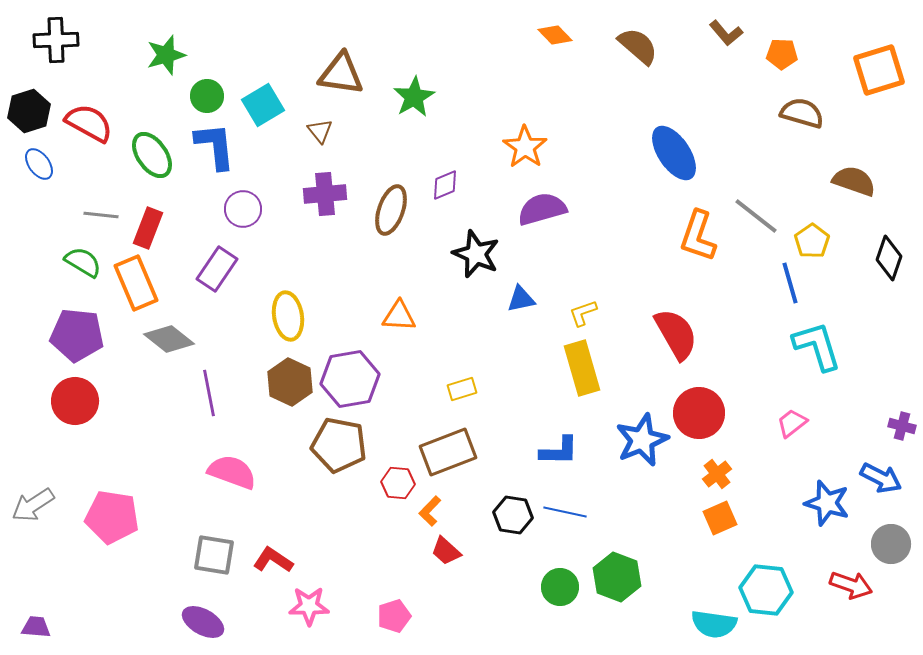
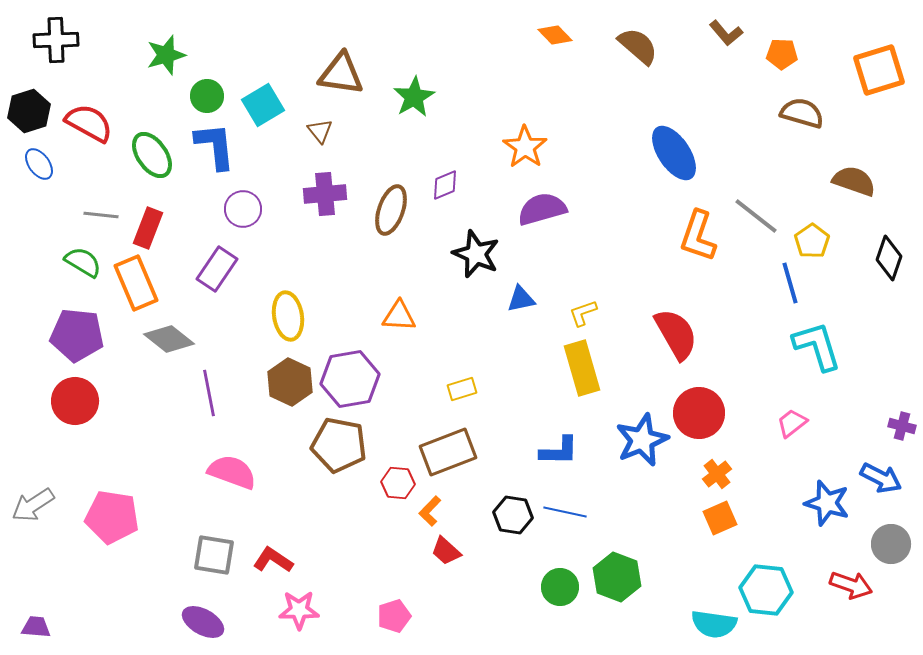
pink star at (309, 606): moved 10 px left, 4 px down
